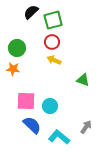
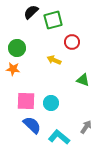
red circle: moved 20 px right
cyan circle: moved 1 px right, 3 px up
